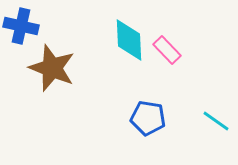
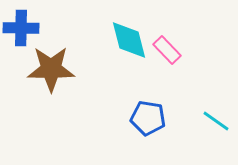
blue cross: moved 2 px down; rotated 12 degrees counterclockwise
cyan diamond: rotated 12 degrees counterclockwise
brown star: moved 1 px left, 1 px down; rotated 21 degrees counterclockwise
